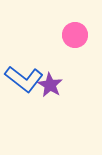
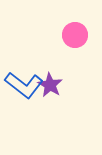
blue L-shape: moved 6 px down
